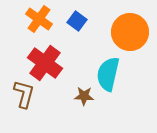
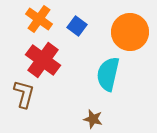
blue square: moved 5 px down
red cross: moved 2 px left, 3 px up
brown star: moved 9 px right, 23 px down; rotated 12 degrees clockwise
